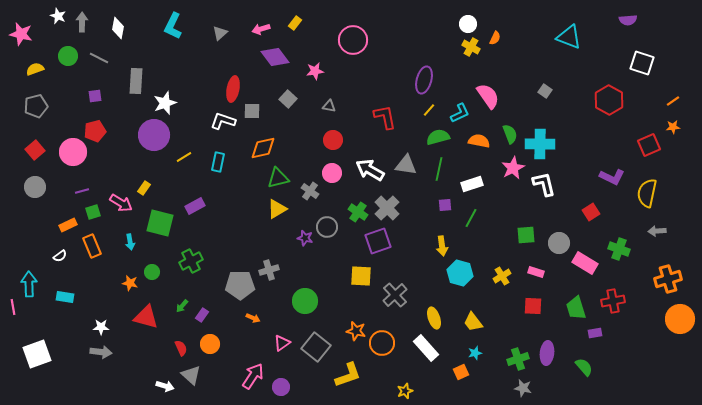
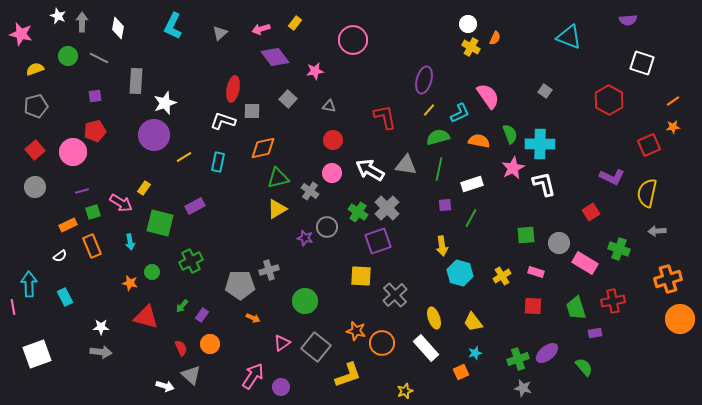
cyan rectangle at (65, 297): rotated 54 degrees clockwise
purple ellipse at (547, 353): rotated 45 degrees clockwise
